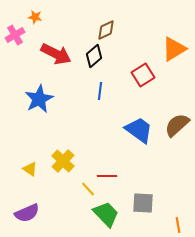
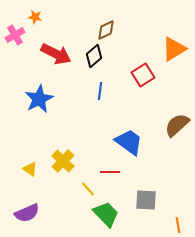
blue trapezoid: moved 10 px left, 12 px down
red line: moved 3 px right, 4 px up
gray square: moved 3 px right, 3 px up
